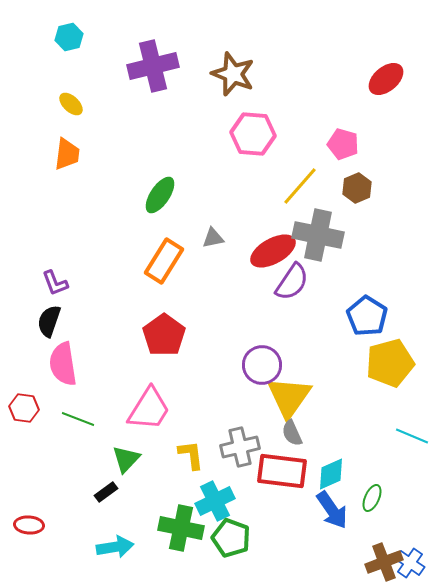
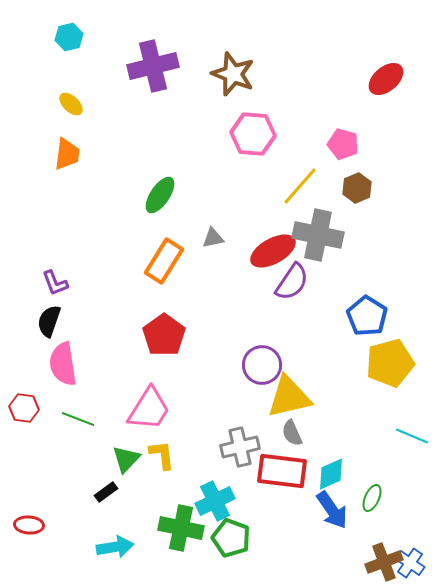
yellow triangle at (289, 397): rotated 42 degrees clockwise
yellow L-shape at (191, 455): moved 29 px left
